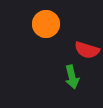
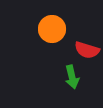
orange circle: moved 6 px right, 5 px down
